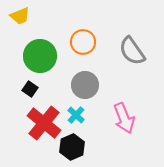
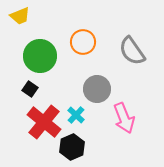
gray circle: moved 12 px right, 4 px down
red cross: moved 1 px up
